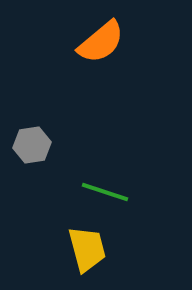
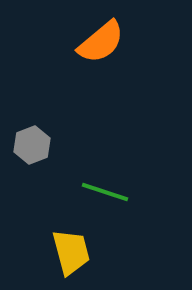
gray hexagon: rotated 12 degrees counterclockwise
yellow trapezoid: moved 16 px left, 3 px down
